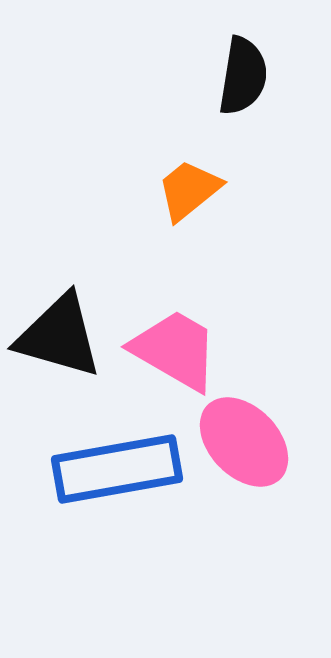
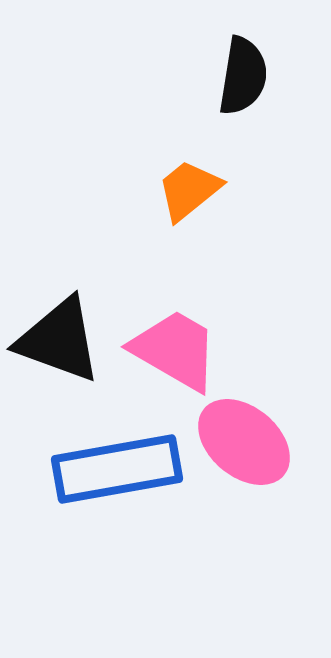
black triangle: moved 4 px down; rotated 4 degrees clockwise
pink ellipse: rotated 6 degrees counterclockwise
